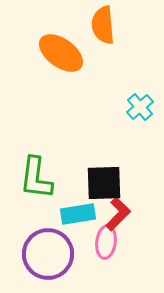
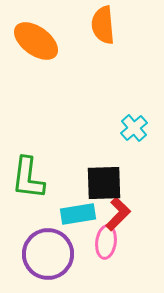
orange ellipse: moved 25 px left, 12 px up
cyan cross: moved 6 px left, 21 px down
green L-shape: moved 8 px left
